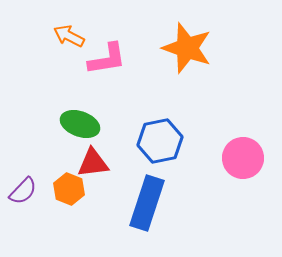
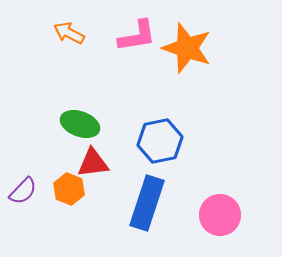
orange arrow: moved 3 px up
pink L-shape: moved 30 px right, 23 px up
pink circle: moved 23 px left, 57 px down
